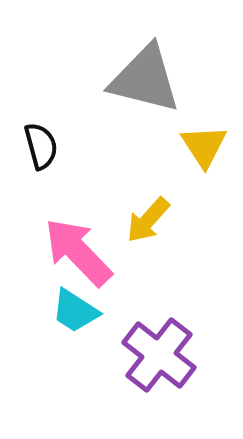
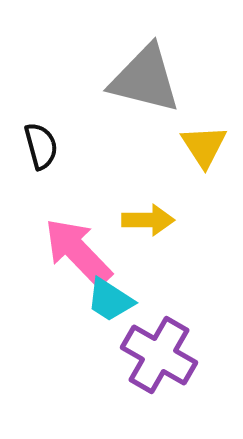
yellow arrow: rotated 132 degrees counterclockwise
cyan trapezoid: moved 35 px right, 11 px up
purple cross: rotated 8 degrees counterclockwise
